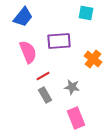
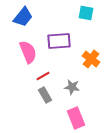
orange cross: moved 2 px left
